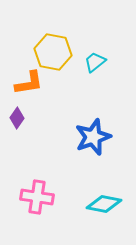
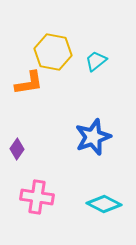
cyan trapezoid: moved 1 px right, 1 px up
purple diamond: moved 31 px down
cyan diamond: rotated 16 degrees clockwise
